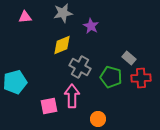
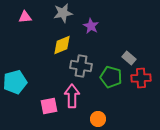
gray cross: moved 1 px right, 1 px up; rotated 20 degrees counterclockwise
